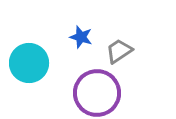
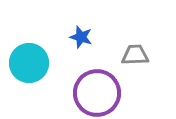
gray trapezoid: moved 16 px right, 4 px down; rotated 32 degrees clockwise
